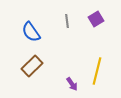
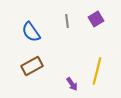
brown rectangle: rotated 15 degrees clockwise
